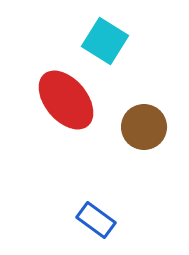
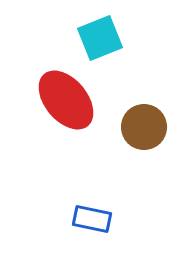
cyan square: moved 5 px left, 3 px up; rotated 36 degrees clockwise
blue rectangle: moved 4 px left, 1 px up; rotated 24 degrees counterclockwise
